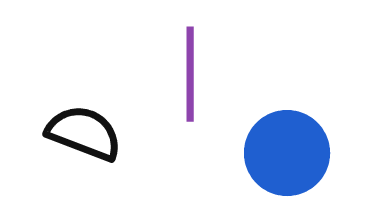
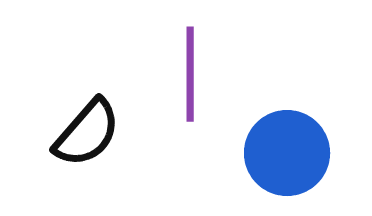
black semicircle: moved 3 px right; rotated 110 degrees clockwise
